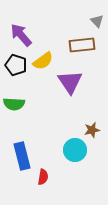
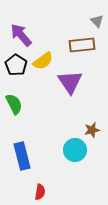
black pentagon: rotated 15 degrees clockwise
green semicircle: rotated 120 degrees counterclockwise
red semicircle: moved 3 px left, 15 px down
